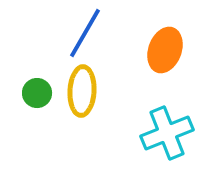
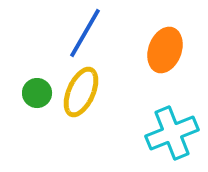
yellow ellipse: moved 1 px left, 1 px down; rotated 21 degrees clockwise
cyan cross: moved 5 px right
